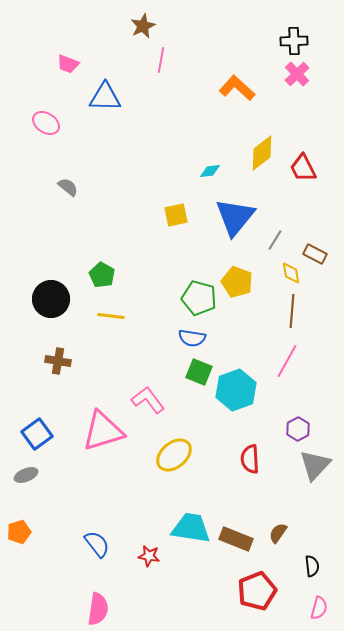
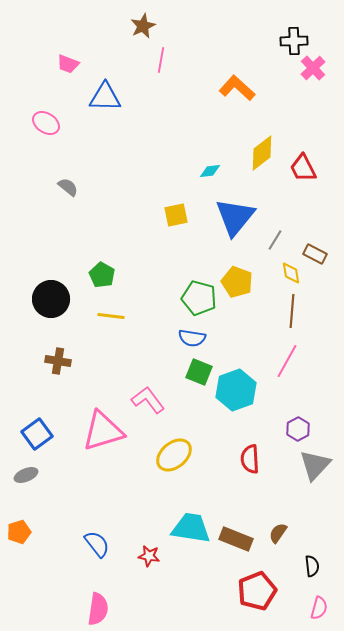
pink cross at (297, 74): moved 16 px right, 6 px up
